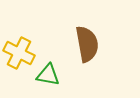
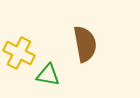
brown semicircle: moved 2 px left
